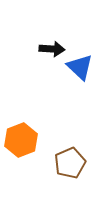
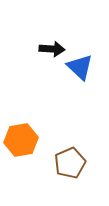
orange hexagon: rotated 12 degrees clockwise
